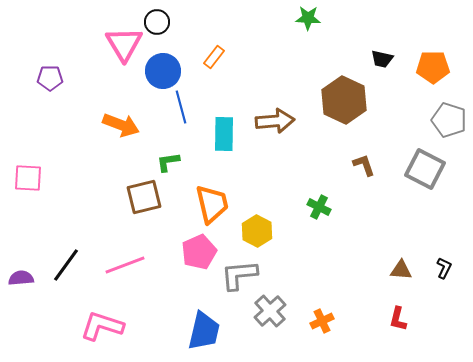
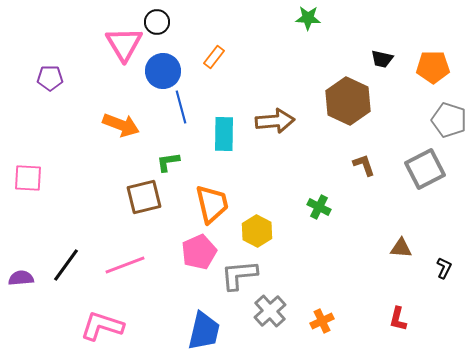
brown hexagon: moved 4 px right, 1 px down
gray square: rotated 36 degrees clockwise
brown triangle: moved 22 px up
